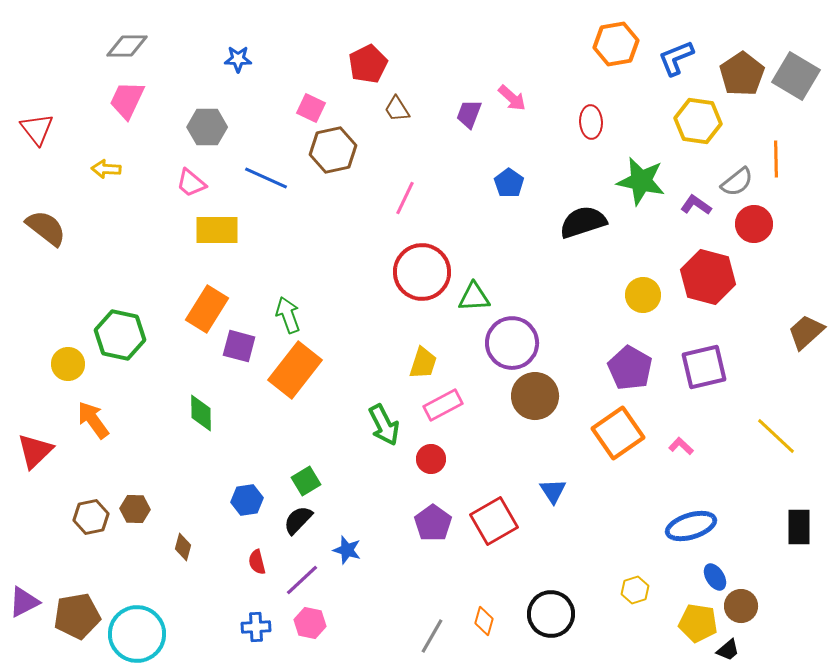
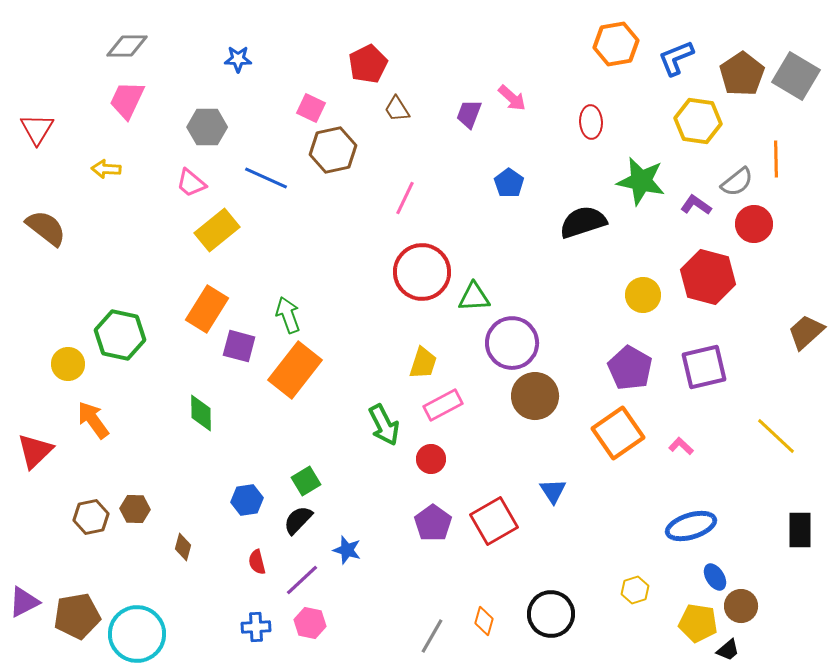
red triangle at (37, 129): rotated 9 degrees clockwise
yellow rectangle at (217, 230): rotated 39 degrees counterclockwise
black rectangle at (799, 527): moved 1 px right, 3 px down
